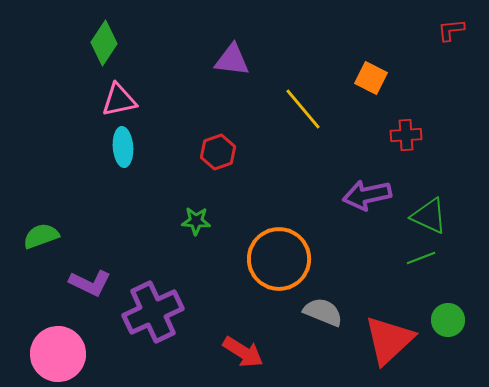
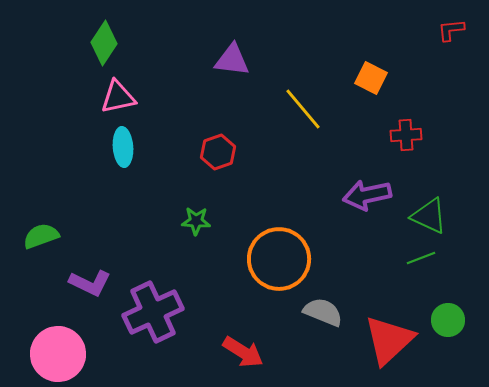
pink triangle: moved 1 px left, 3 px up
